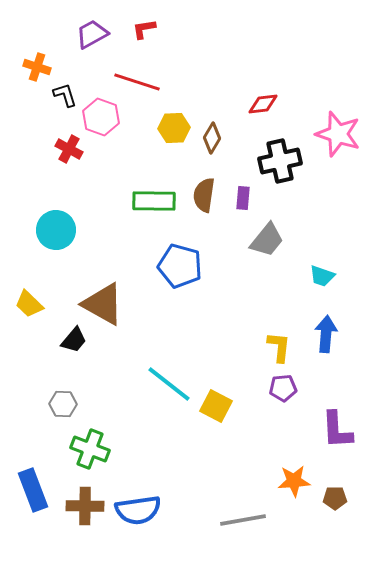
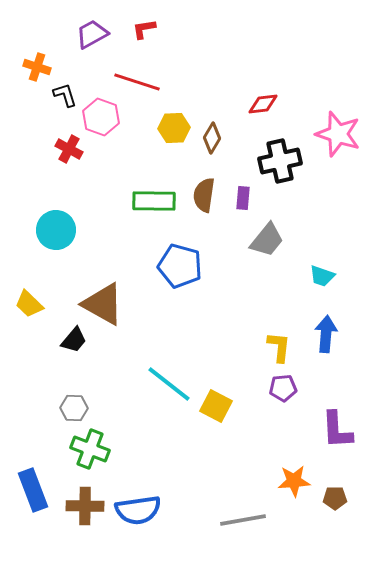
gray hexagon: moved 11 px right, 4 px down
